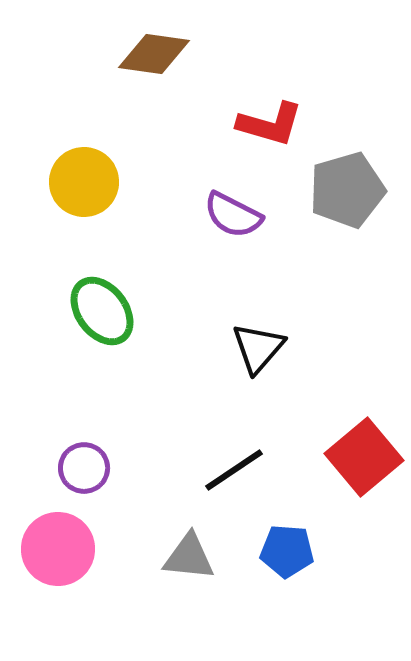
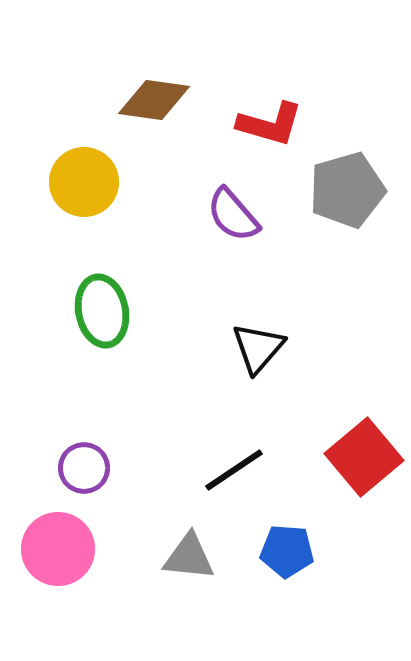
brown diamond: moved 46 px down
purple semicircle: rotated 22 degrees clockwise
green ellipse: rotated 26 degrees clockwise
